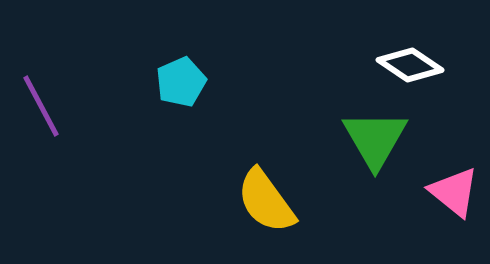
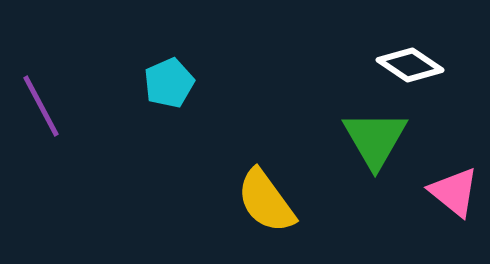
cyan pentagon: moved 12 px left, 1 px down
